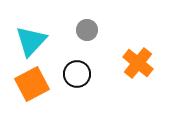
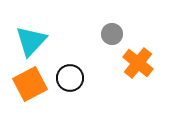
gray circle: moved 25 px right, 4 px down
black circle: moved 7 px left, 4 px down
orange square: moved 2 px left
